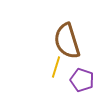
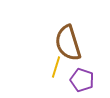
brown semicircle: moved 1 px right, 2 px down
